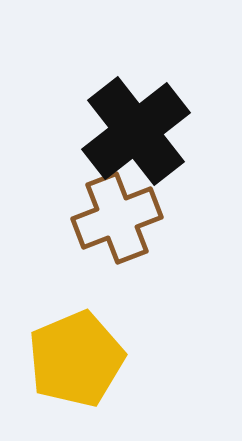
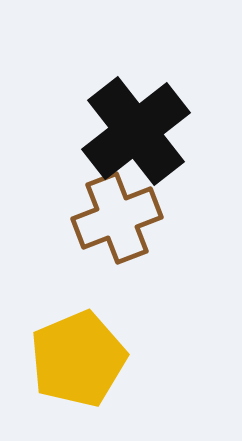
yellow pentagon: moved 2 px right
